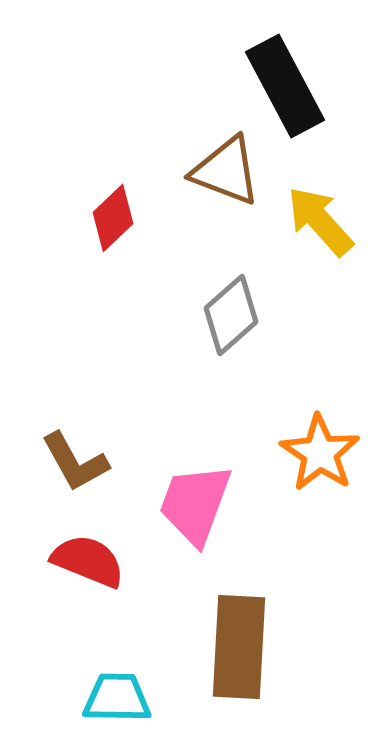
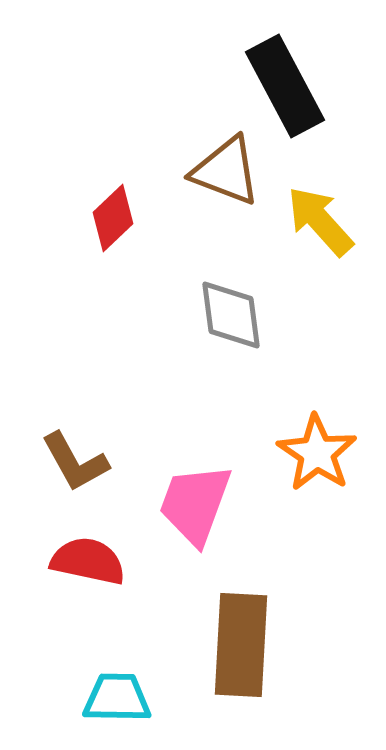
gray diamond: rotated 56 degrees counterclockwise
orange star: moved 3 px left
red semicircle: rotated 10 degrees counterclockwise
brown rectangle: moved 2 px right, 2 px up
